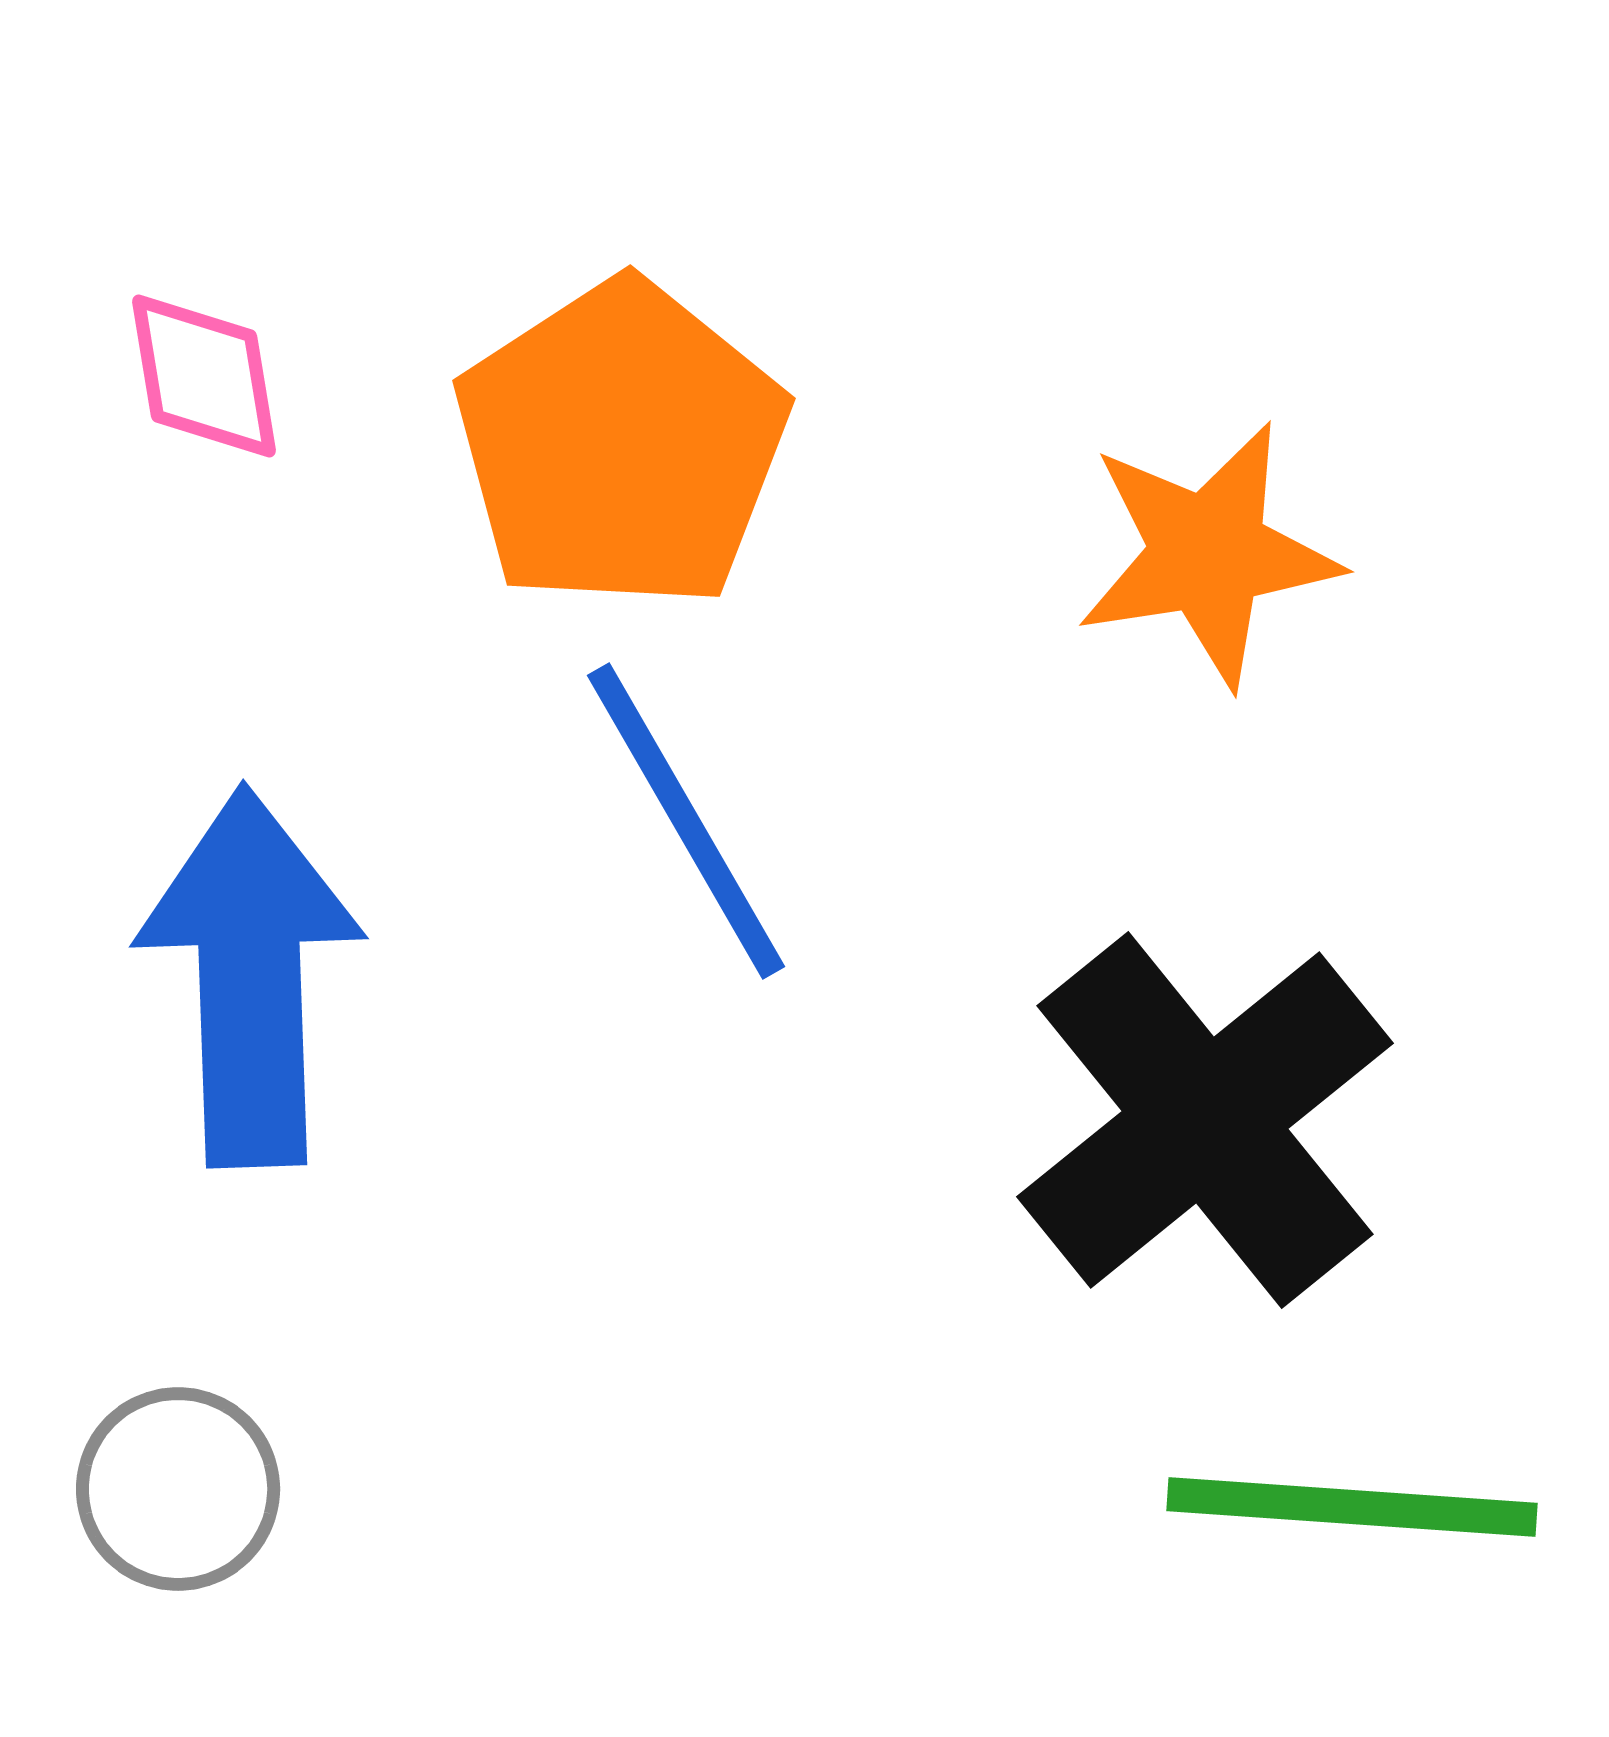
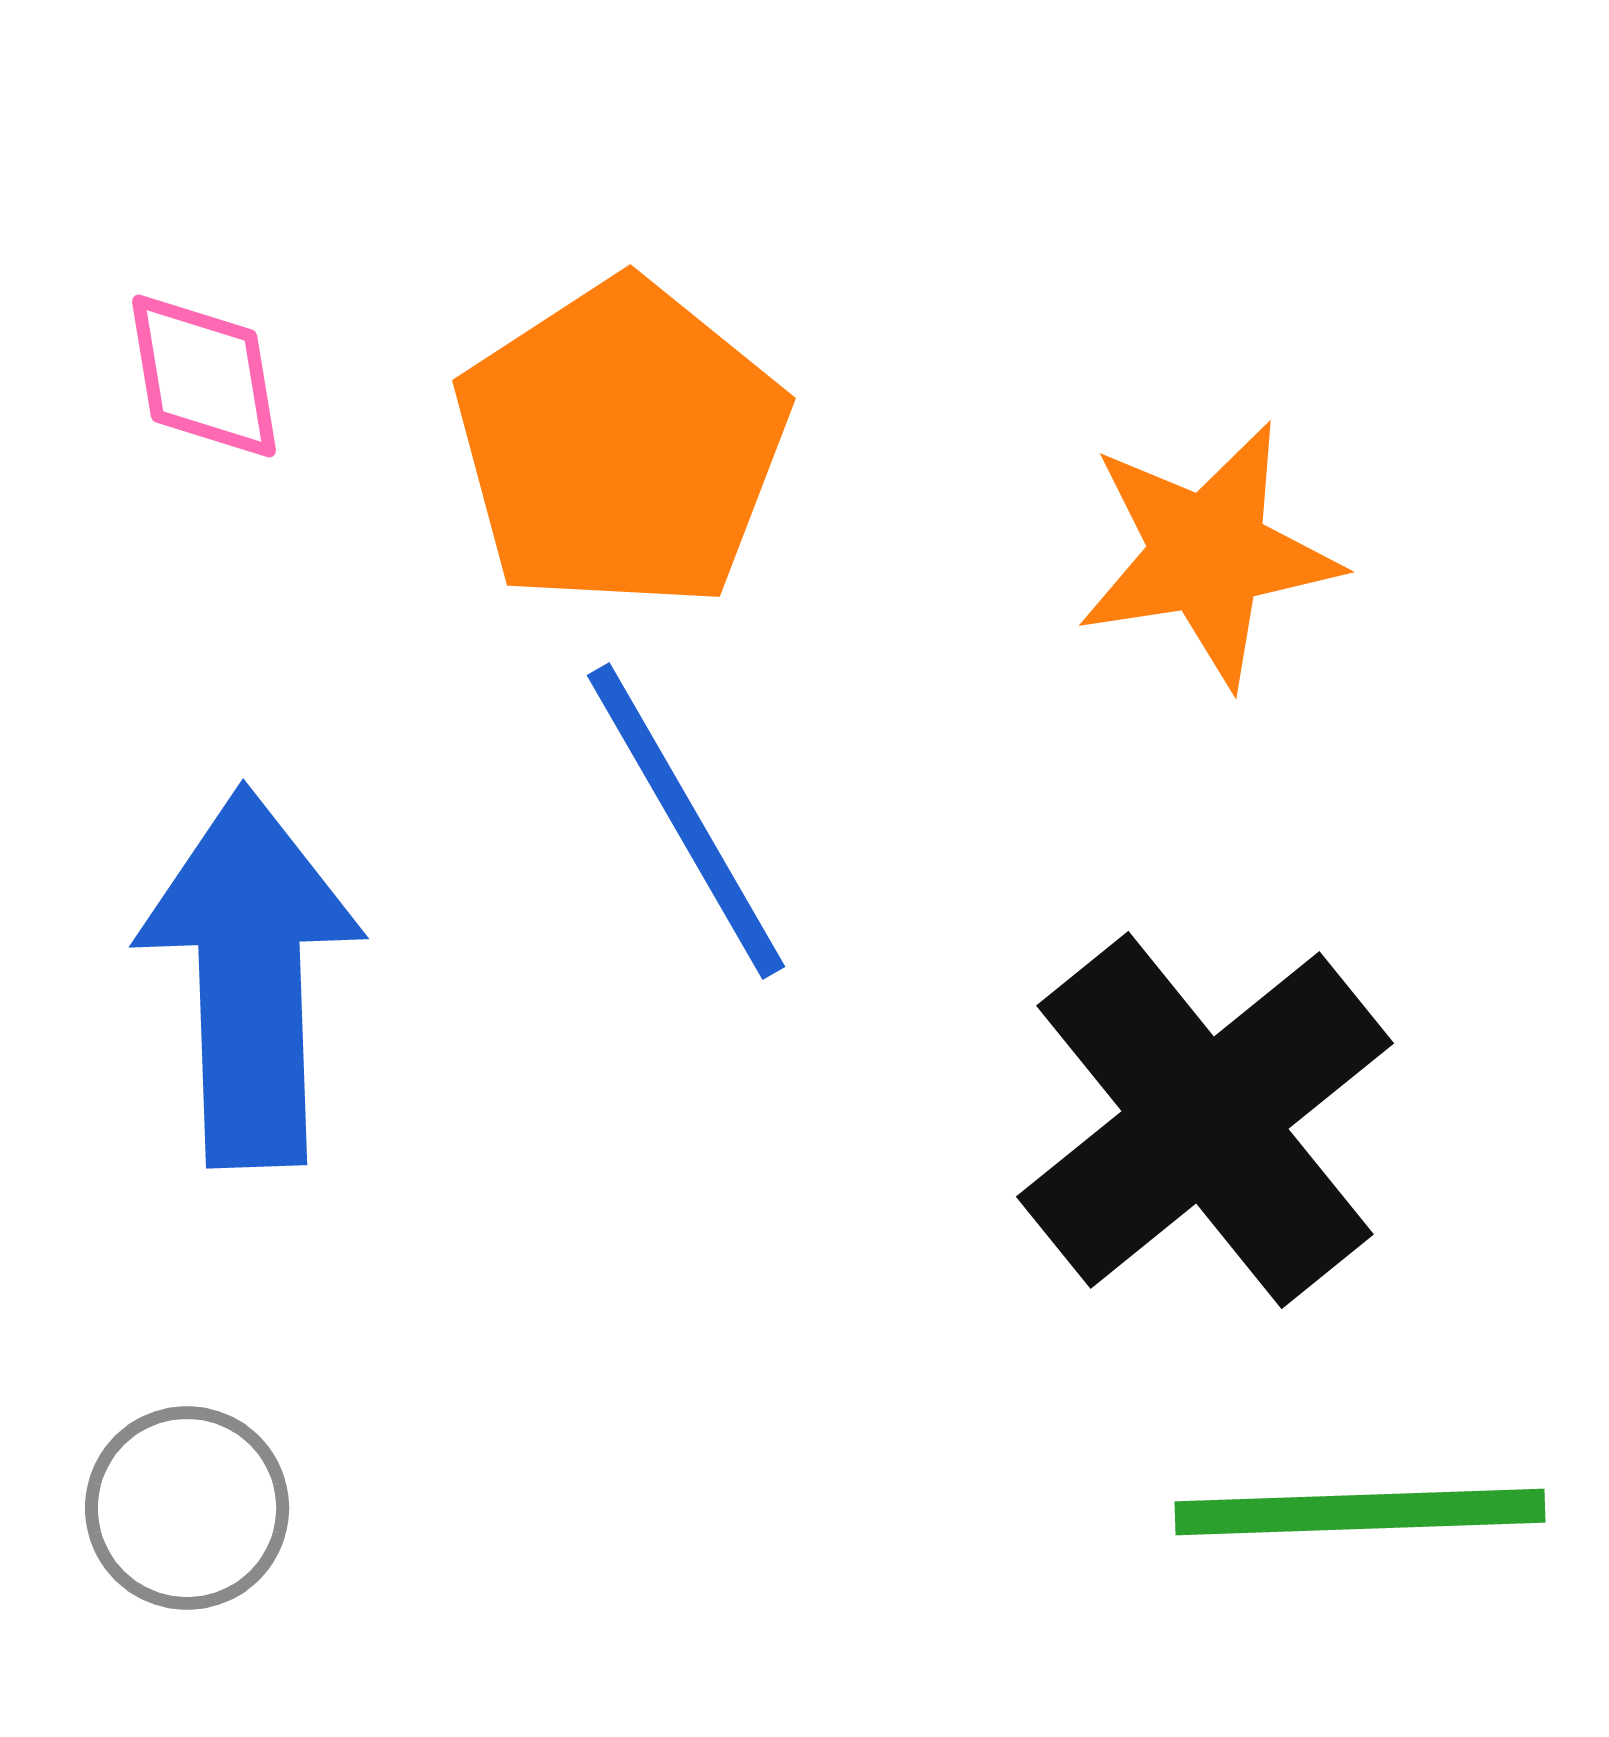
gray circle: moved 9 px right, 19 px down
green line: moved 8 px right, 5 px down; rotated 6 degrees counterclockwise
